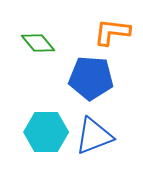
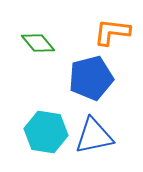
blue pentagon: rotated 18 degrees counterclockwise
cyan hexagon: rotated 9 degrees clockwise
blue triangle: rotated 9 degrees clockwise
